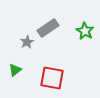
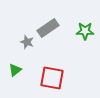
green star: rotated 30 degrees counterclockwise
gray star: rotated 24 degrees counterclockwise
